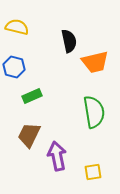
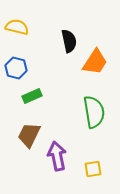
orange trapezoid: rotated 44 degrees counterclockwise
blue hexagon: moved 2 px right, 1 px down
yellow square: moved 3 px up
